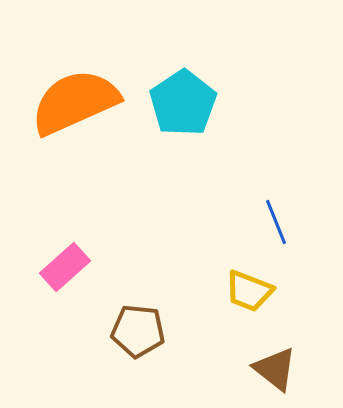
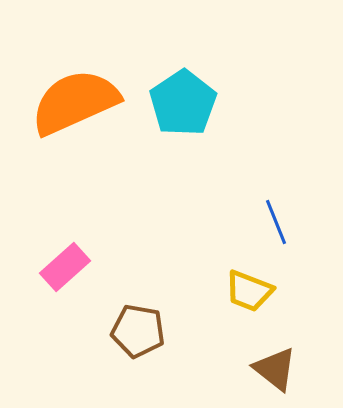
brown pentagon: rotated 4 degrees clockwise
